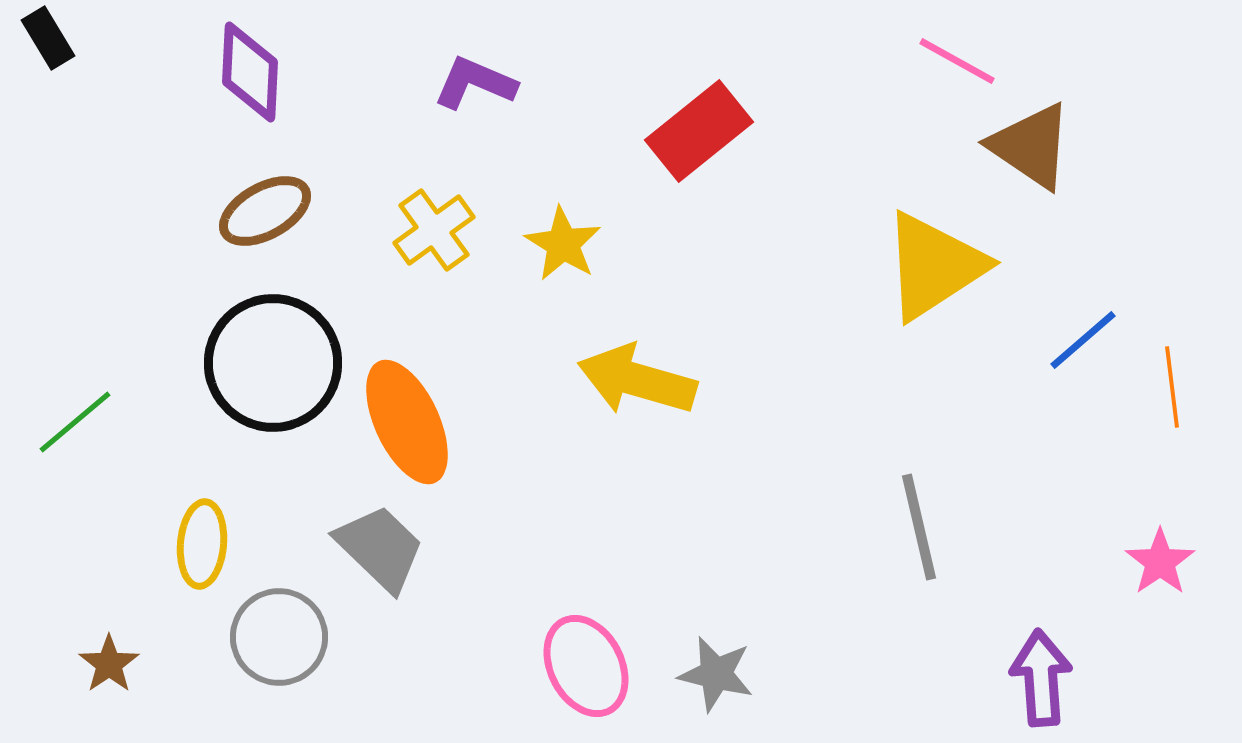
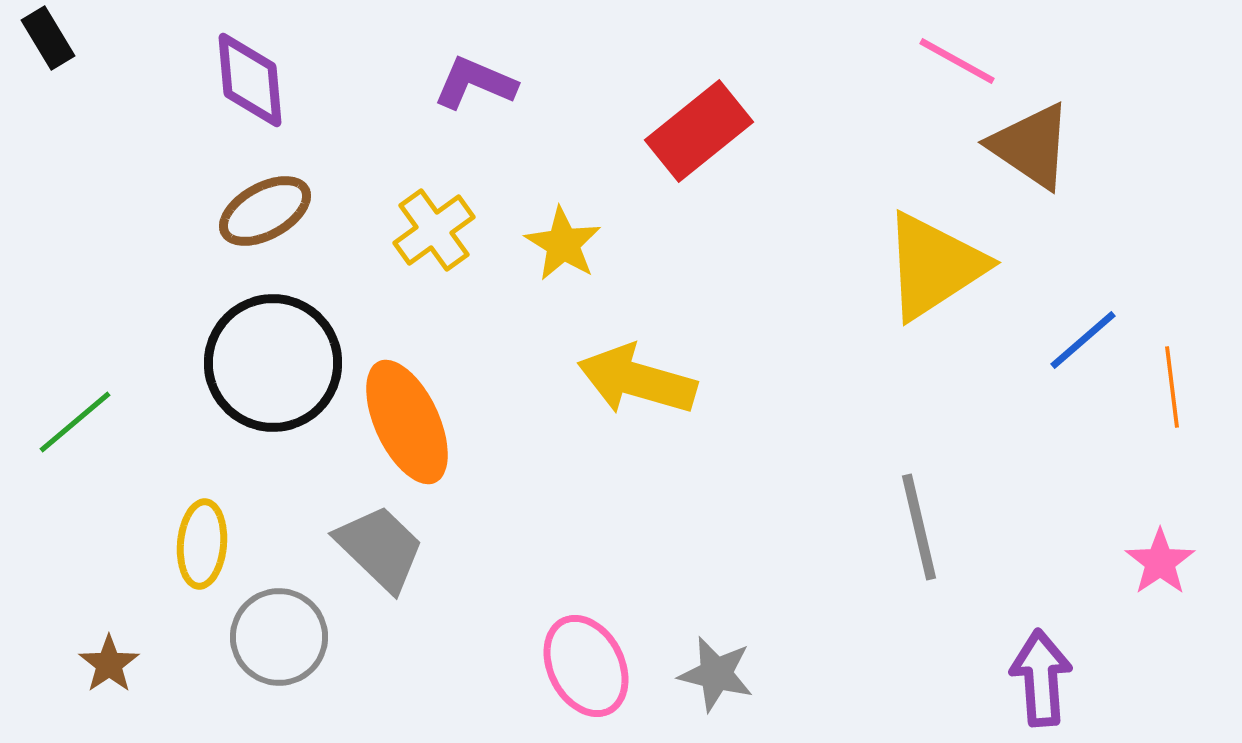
purple diamond: moved 8 px down; rotated 8 degrees counterclockwise
